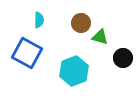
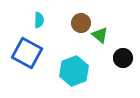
green triangle: moved 2 px up; rotated 24 degrees clockwise
